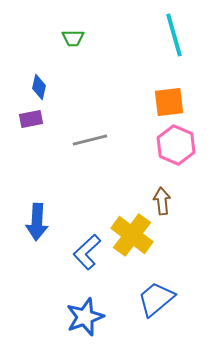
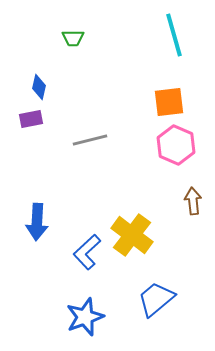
brown arrow: moved 31 px right
